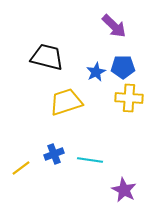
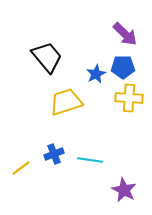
purple arrow: moved 11 px right, 8 px down
black trapezoid: rotated 36 degrees clockwise
blue star: moved 2 px down
